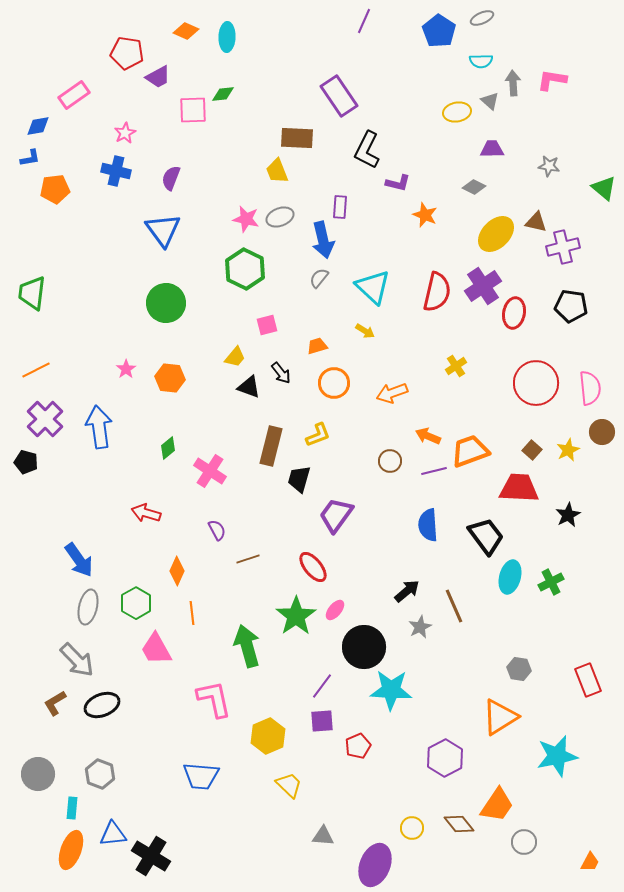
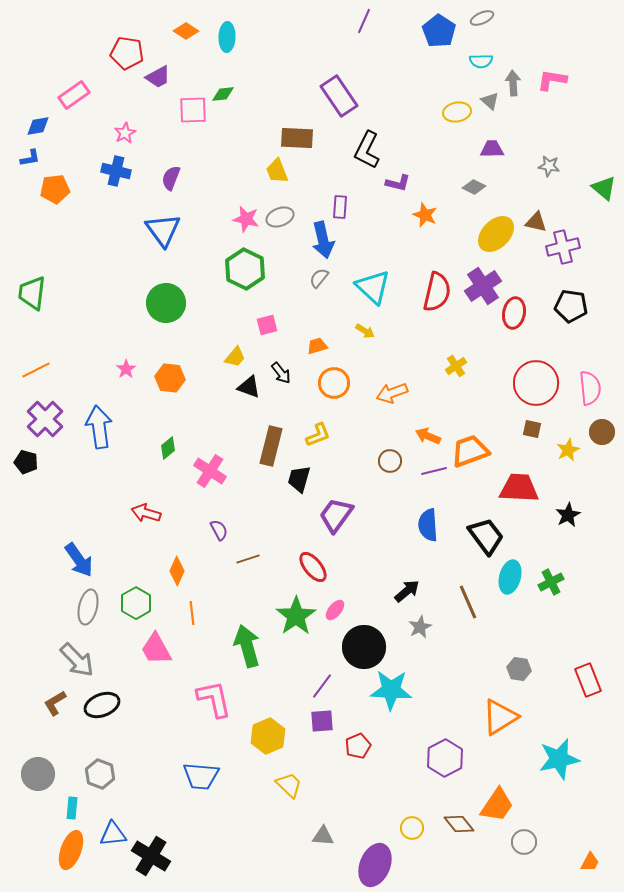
orange diamond at (186, 31): rotated 10 degrees clockwise
brown square at (532, 450): moved 21 px up; rotated 30 degrees counterclockwise
purple semicircle at (217, 530): moved 2 px right
brown line at (454, 606): moved 14 px right, 4 px up
cyan star at (557, 756): moved 2 px right, 3 px down
